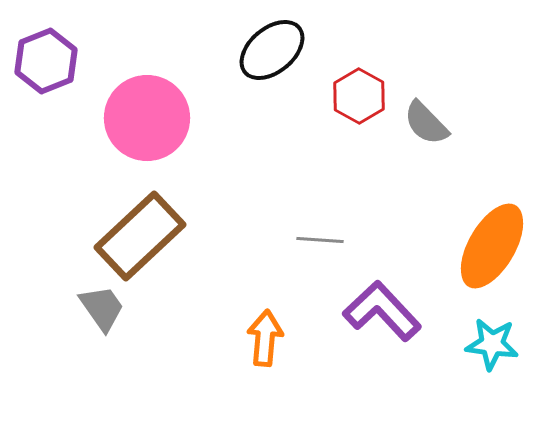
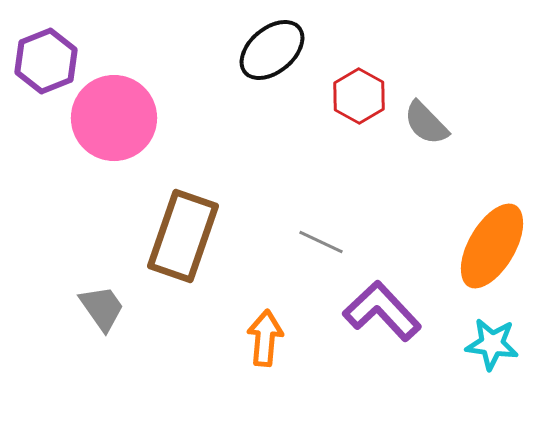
pink circle: moved 33 px left
brown rectangle: moved 43 px right; rotated 28 degrees counterclockwise
gray line: moved 1 px right, 2 px down; rotated 21 degrees clockwise
